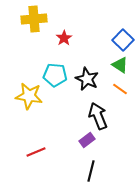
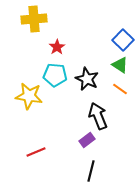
red star: moved 7 px left, 9 px down
